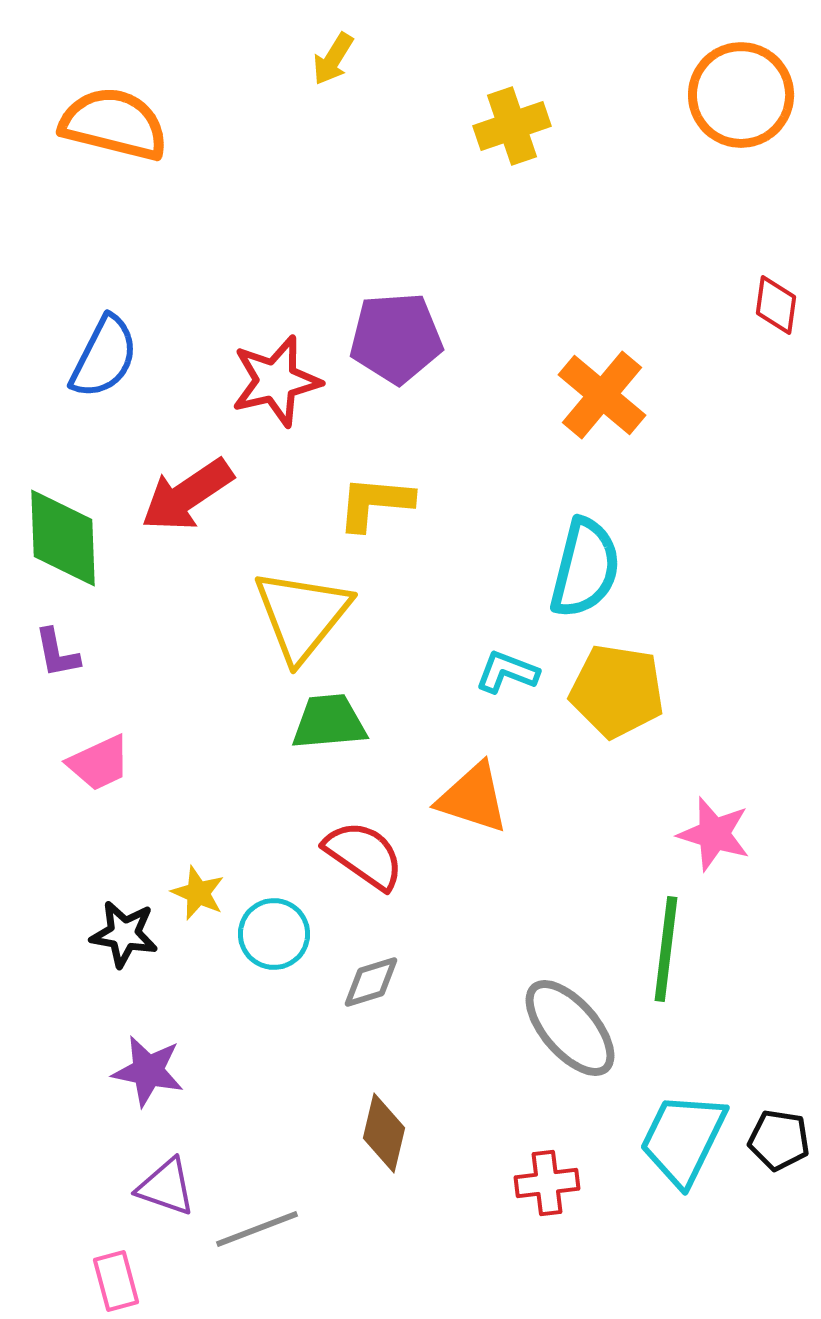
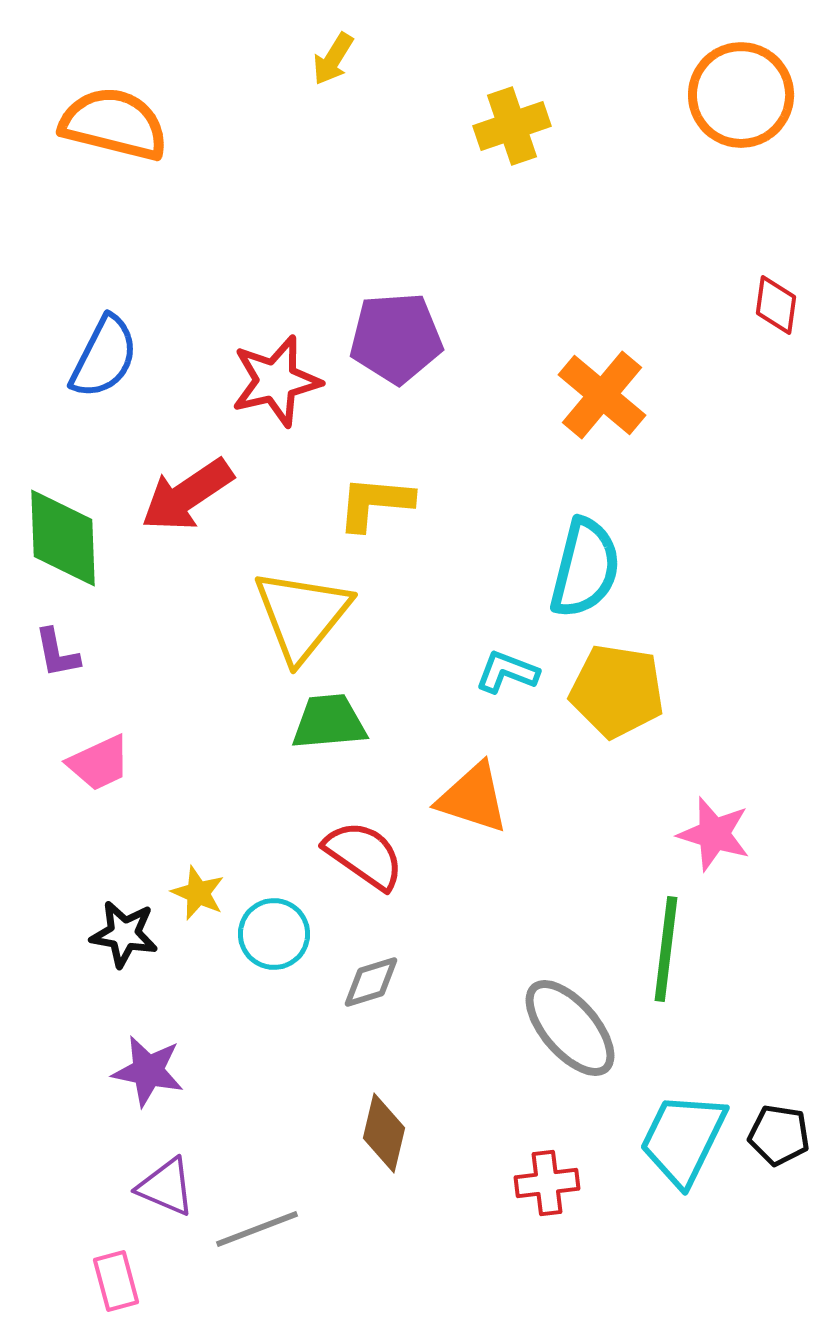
black pentagon: moved 5 px up
purple triangle: rotated 4 degrees clockwise
